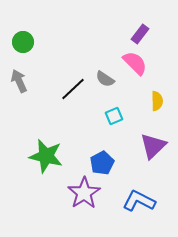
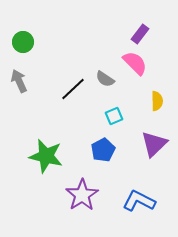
purple triangle: moved 1 px right, 2 px up
blue pentagon: moved 1 px right, 13 px up
purple star: moved 2 px left, 2 px down
